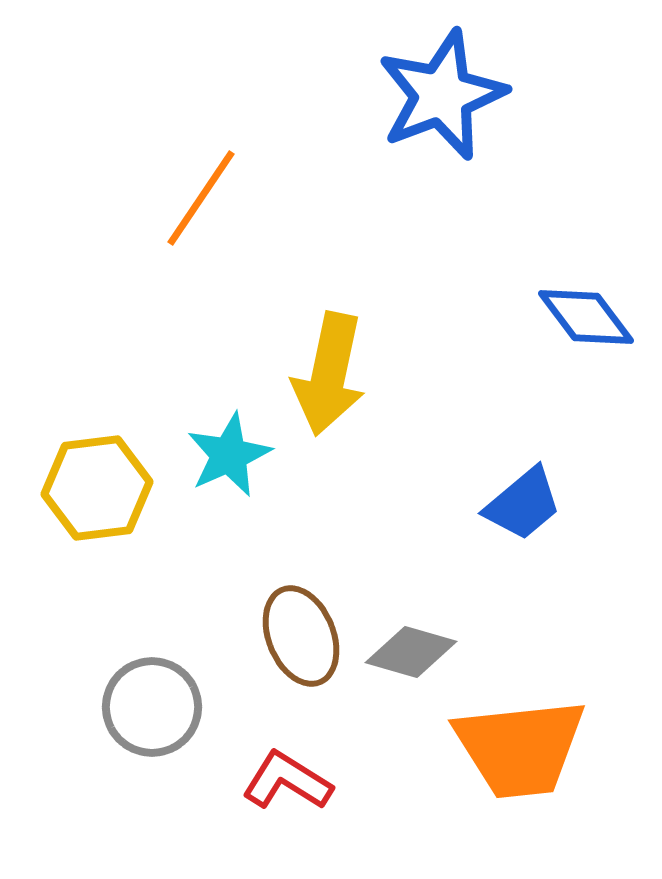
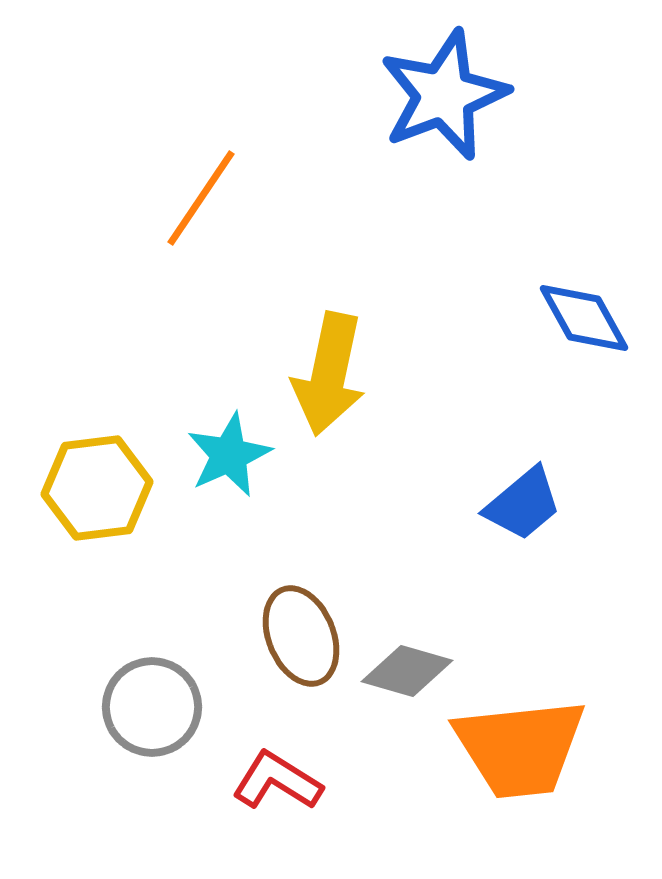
blue star: moved 2 px right
blue diamond: moved 2 px left, 1 px down; rotated 8 degrees clockwise
gray diamond: moved 4 px left, 19 px down
red L-shape: moved 10 px left
